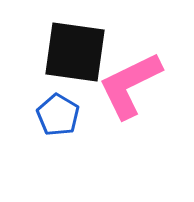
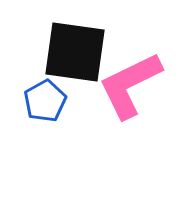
blue pentagon: moved 13 px left, 14 px up; rotated 12 degrees clockwise
